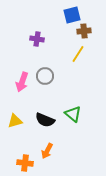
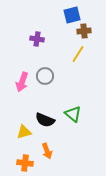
yellow triangle: moved 9 px right, 11 px down
orange arrow: rotated 49 degrees counterclockwise
